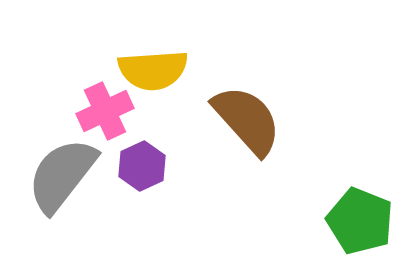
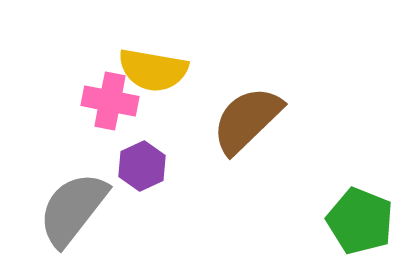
yellow semicircle: rotated 14 degrees clockwise
pink cross: moved 5 px right, 10 px up; rotated 36 degrees clockwise
brown semicircle: rotated 92 degrees counterclockwise
gray semicircle: moved 11 px right, 34 px down
